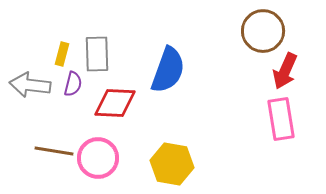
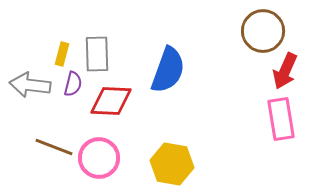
red diamond: moved 4 px left, 2 px up
brown line: moved 4 px up; rotated 12 degrees clockwise
pink circle: moved 1 px right
